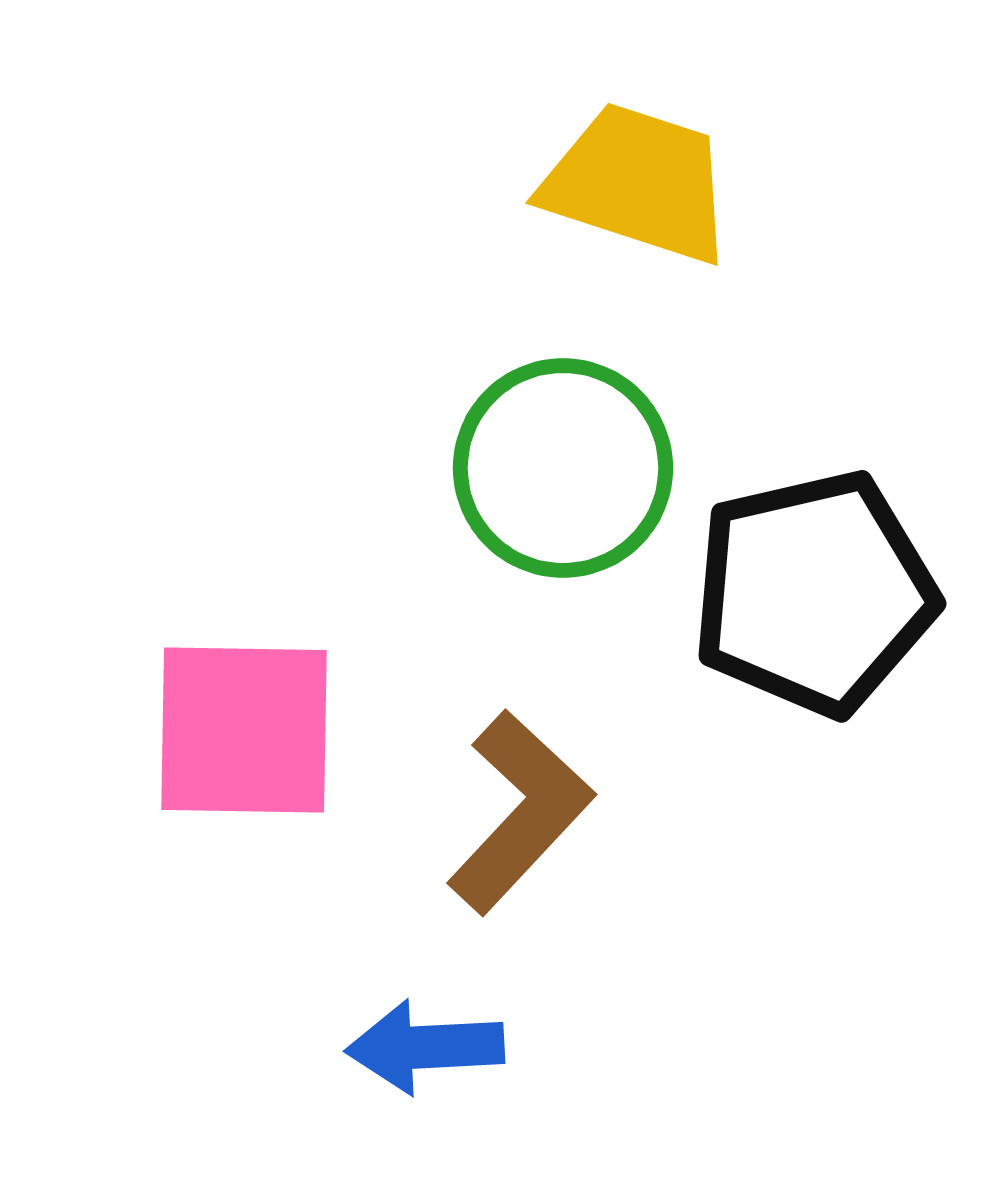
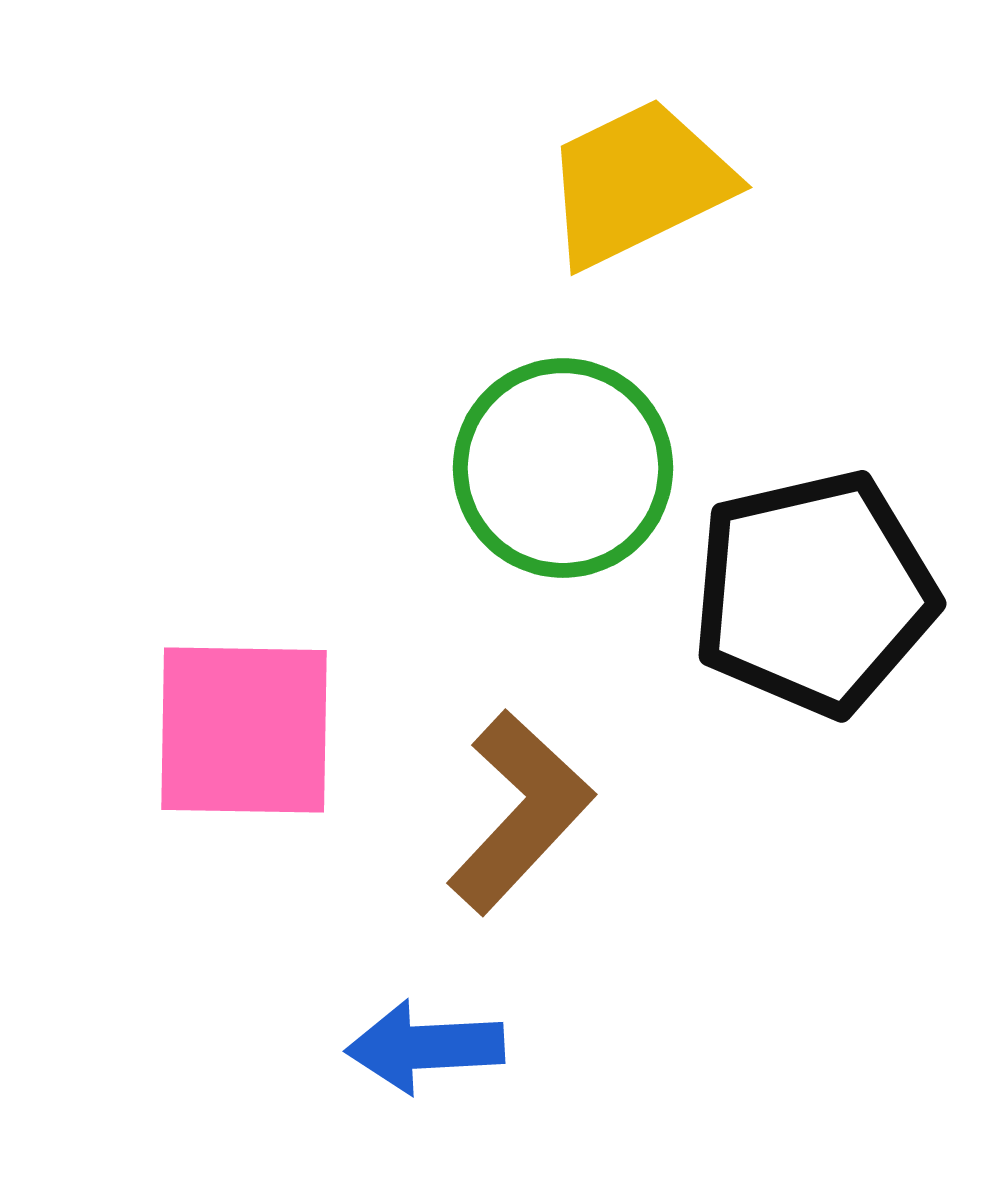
yellow trapezoid: rotated 44 degrees counterclockwise
